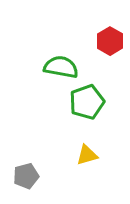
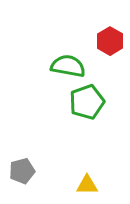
green semicircle: moved 7 px right, 1 px up
yellow triangle: moved 30 px down; rotated 15 degrees clockwise
gray pentagon: moved 4 px left, 5 px up
